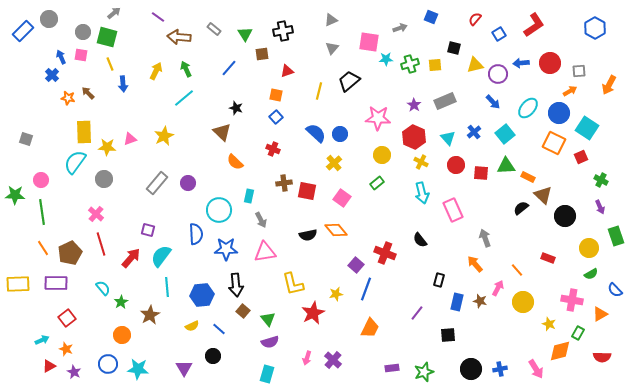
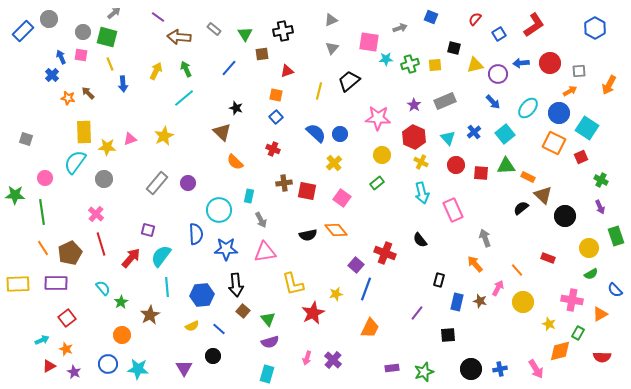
pink circle at (41, 180): moved 4 px right, 2 px up
